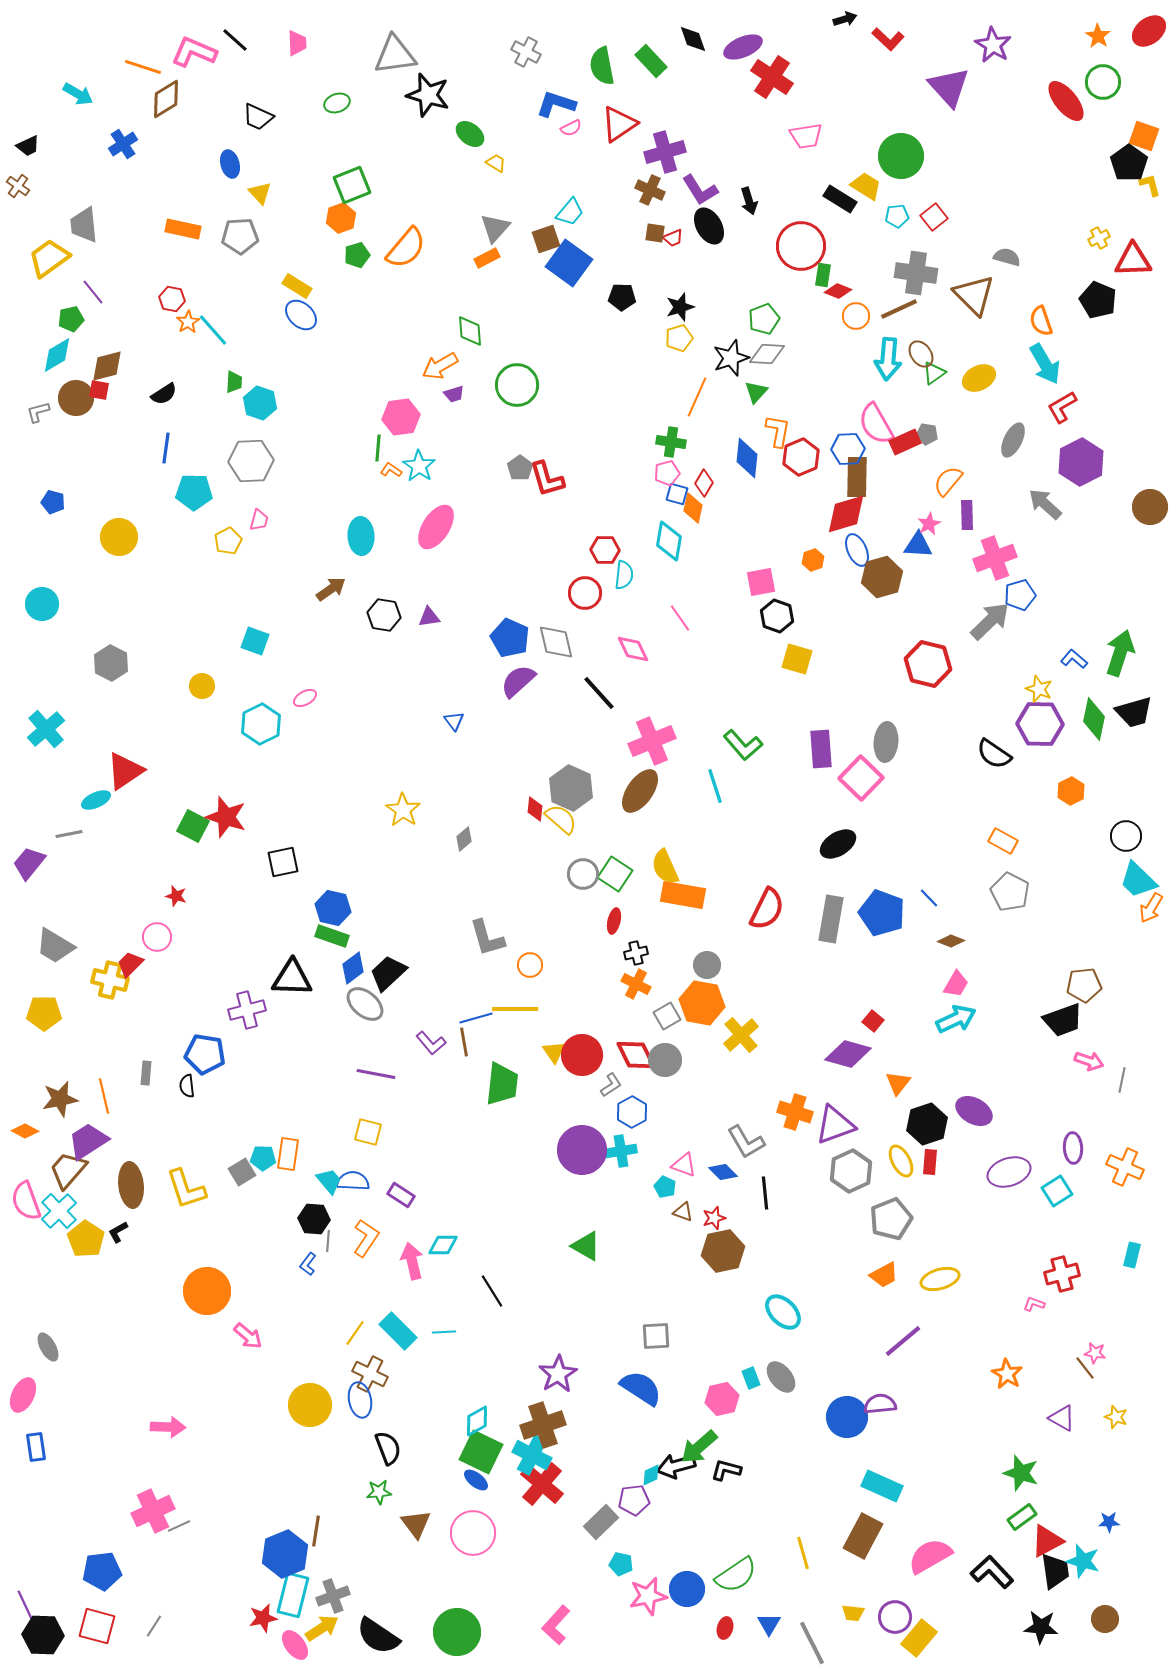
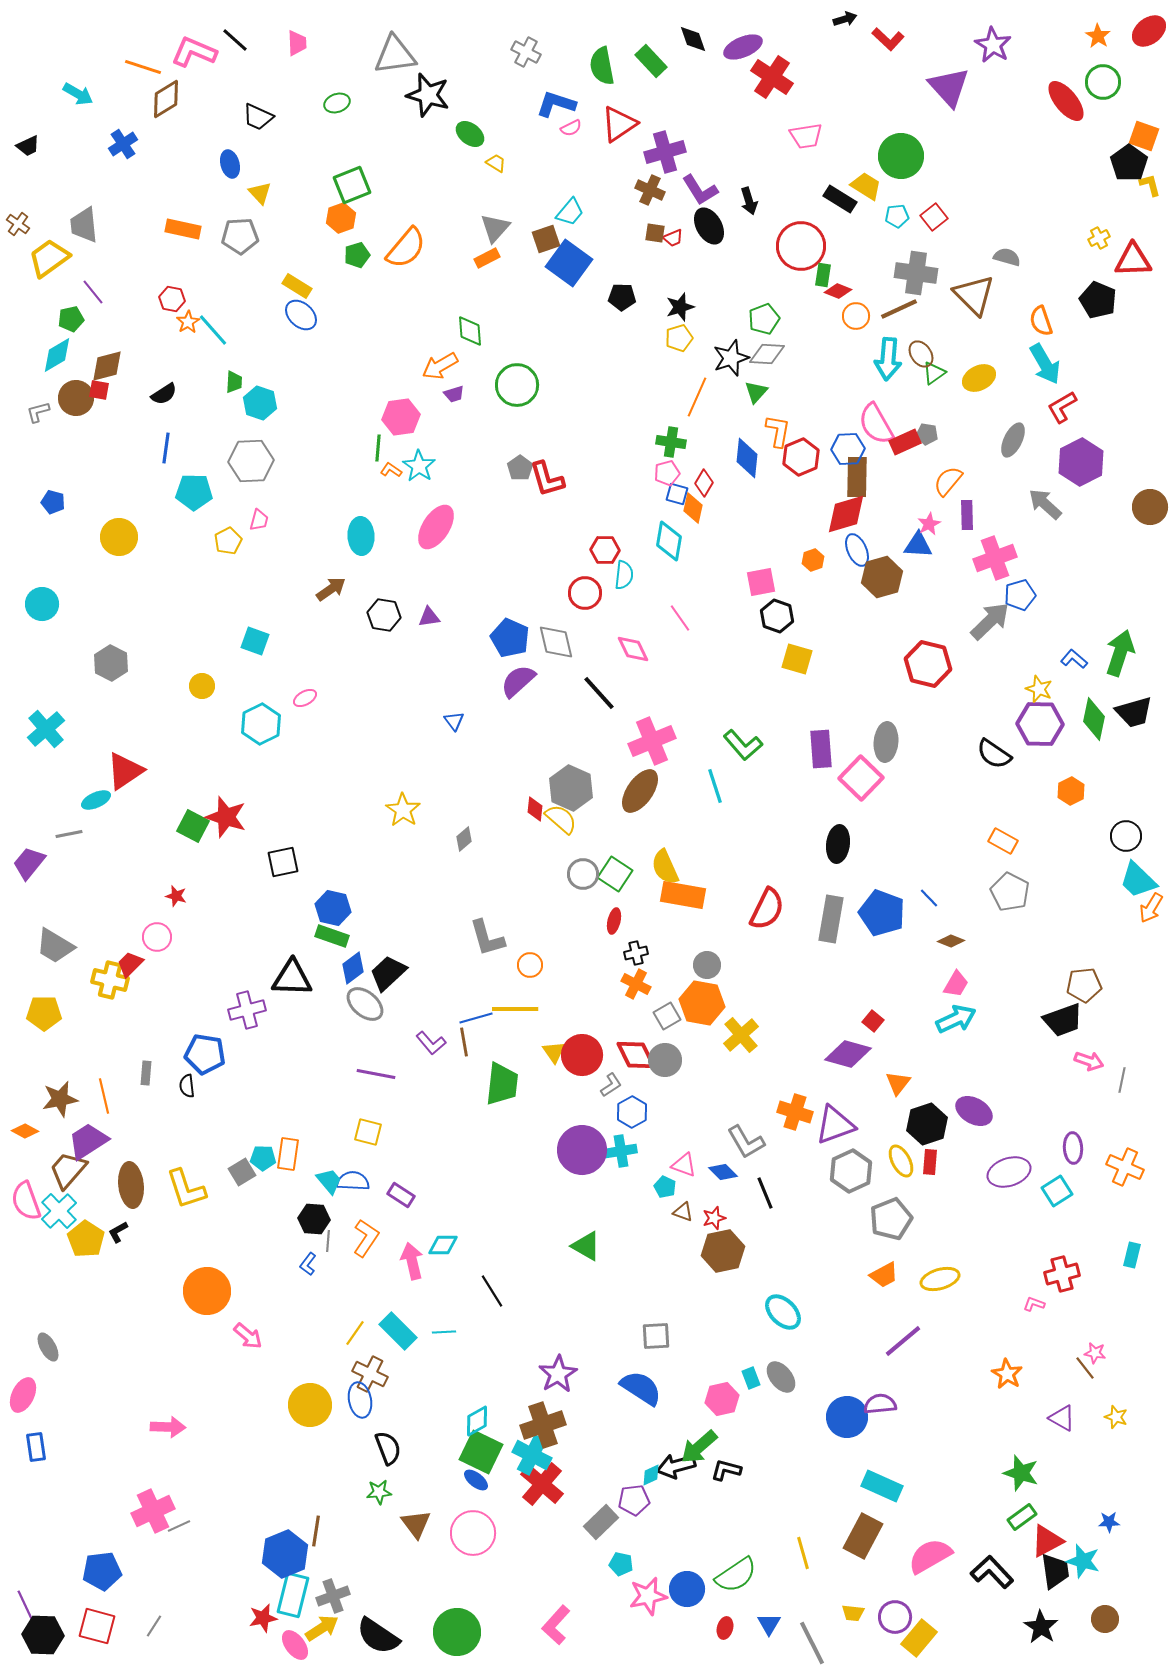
brown cross at (18, 186): moved 38 px down
black ellipse at (838, 844): rotated 51 degrees counterclockwise
black line at (765, 1193): rotated 16 degrees counterclockwise
black star at (1041, 1627): rotated 28 degrees clockwise
